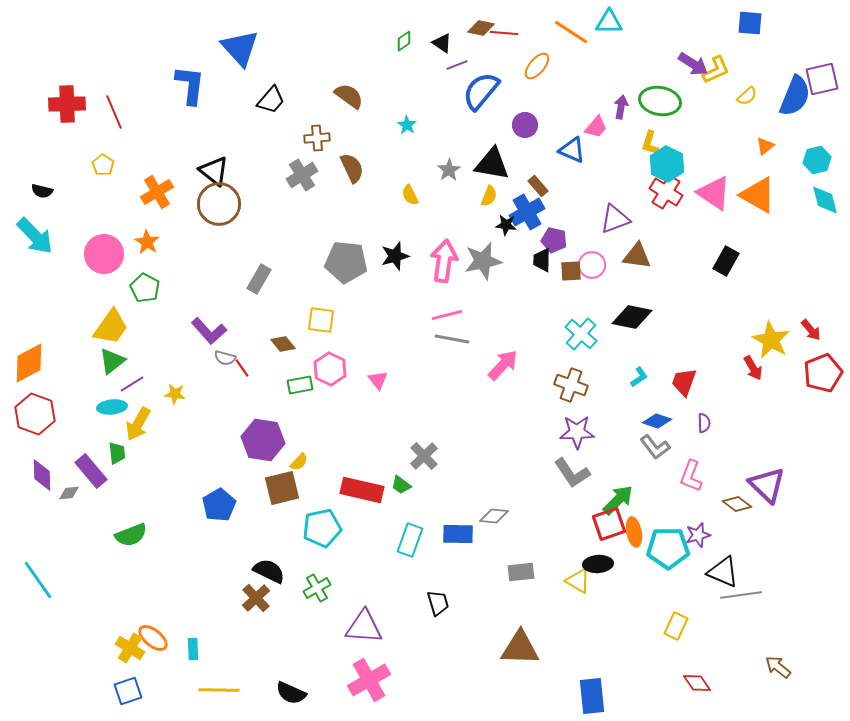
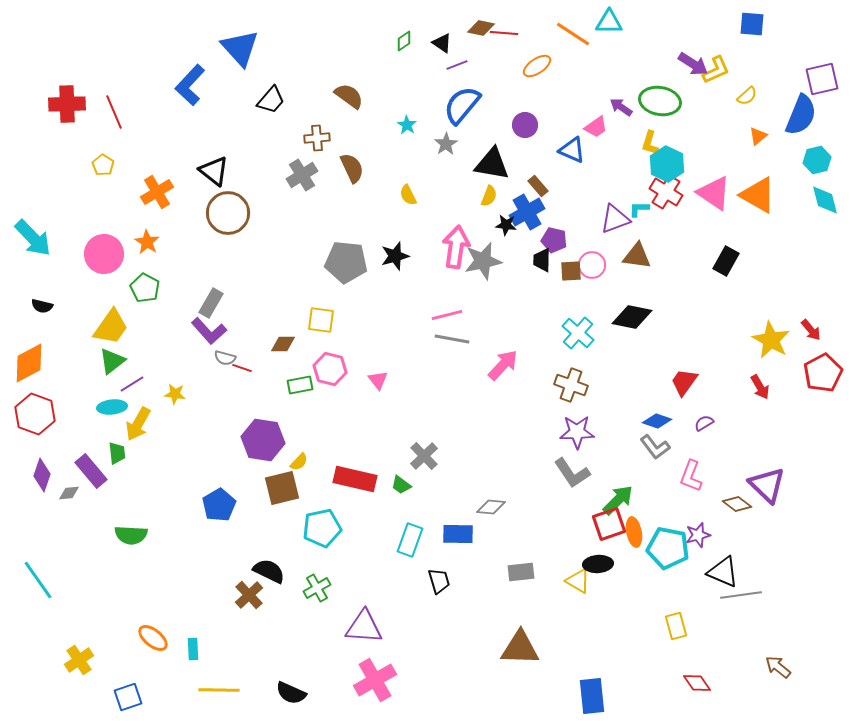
blue square at (750, 23): moved 2 px right, 1 px down
orange line at (571, 32): moved 2 px right, 2 px down
orange ellipse at (537, 66): rotated 16 degrees clockwise
blue L-shape at (190, 85): rotated 144 degrees counterclockwise
blue semicircle at (481, 91): moved 19 px left, 14 px down
blue semicircle at (795, 96): moved 6 px right, 19 px down
purple arrow at (621, 107): rotated 65 degrees counterclockwise
pink trapezoid at (596, 127): rotated 15 degrees clockwise
orange triangle at (765, 146): moved 7 px left, 10 px up
gray star at (449, 170): moved 3 px left, 26 px up
black semicircle at (42, 191): moved 115 px down
yellow semicircle at (410, 195): moved 2 px left
brown circle at (219, 204): moved 9 px right, 9 px down
cyan arrow at (35, 236): moved 2 px left, 2 px down
pink arrow at (444, 261): moved 12 px right, 14 px up
gray rectangle at (259, 279): moved 48 px left, 24 px down
cyan cross at (581, 334): moved 3 px left, 1 px up
brown diamond at (283, 344): rotated 50 degrees counterclockwise
red line at (242, 368): rotated 36 degrees counterclockwise
red arrow at (753, 368): moved 7 px right, 19 px down
pink hexagon at (330, 369): rotated 12 degrees counterclockwise
red pentagon at (823, 373): rotated 6 degrees counterclockwise
cyan L-shape at (639, 377): moved 168 px up; rotated 145 degrees counterclockwise
red trapezoid at (684, 382): rotated 16 degrees clockwise
purple semicircle at (704, 423): rotated 120 degrees counterclockwise
purple diamond at (42, 475): rotated 20 degrees clockwise
red rectangle at (362, 490): moved 7 px left, 11 px up
gray diamond at (494, 516): moved 3 px left, 9 px up
green semicircle at (131, 535): rotated 24 degrees clockwise
cyan pentagon at (668, 548): rotated 12 degrees clockwise
brown cross at (256, 598): moved 7 px left, 3 px up
black trapezoid at (438, 603): moved 1 px right, 22 px up
yellow rectangle at (676, 626): rotated 40 degrees counterclockwise
yellow cross at (130, 648): moved 51 px left, 12 px down; rotated 24 degrees clockwise
pink cross at (369, 680): moved 6 px right
blue square at (128, 691): moved 6 px down
